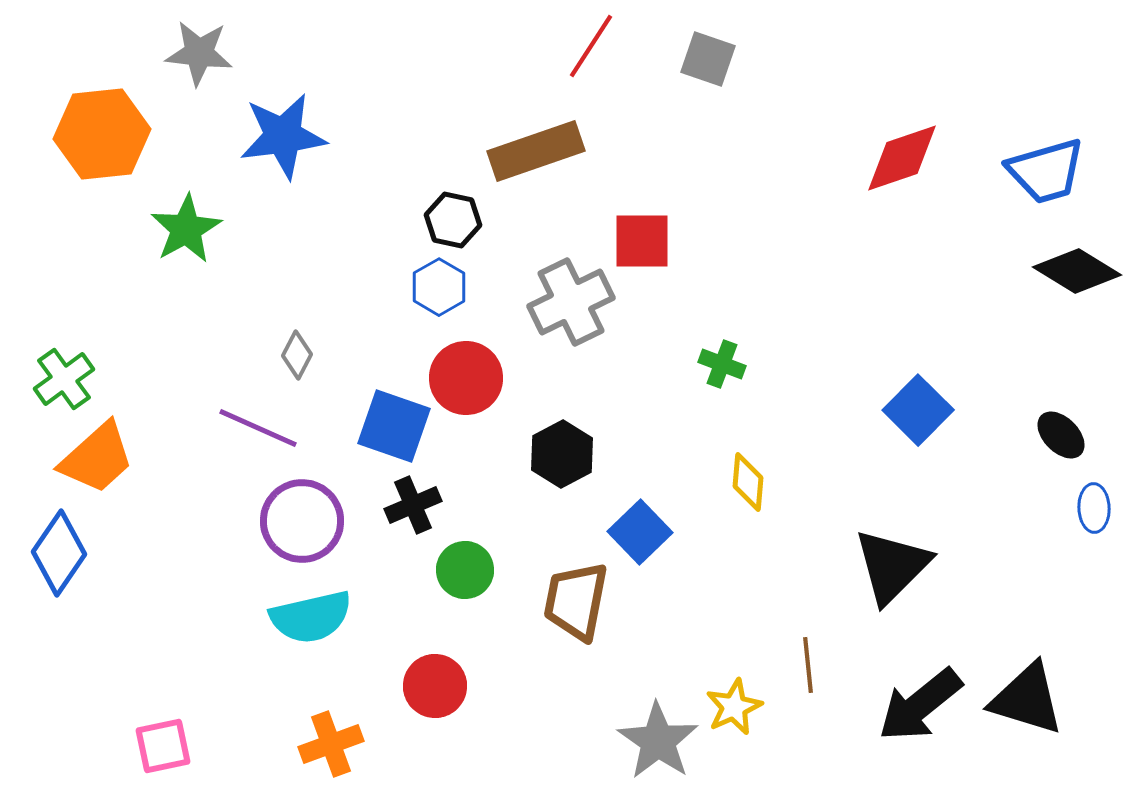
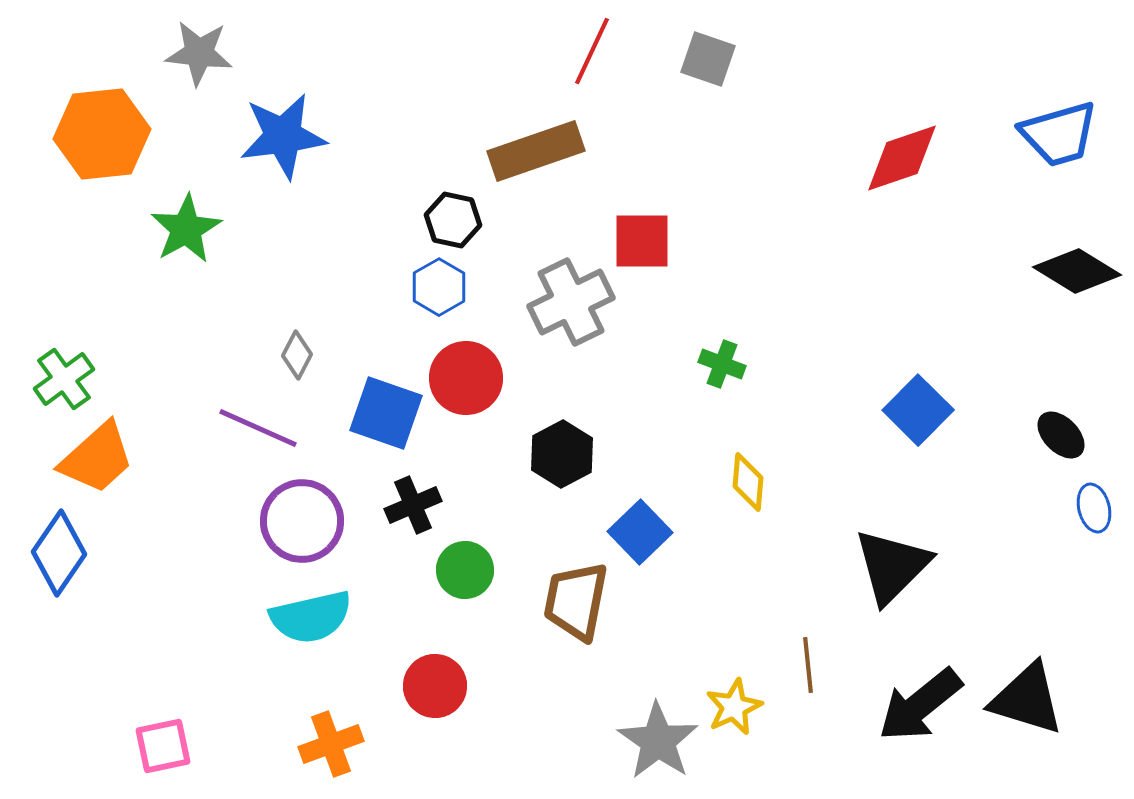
red line at (591, 46): moved 1 px right, 5 px down; rotated 8 degrees counterclockwise
blue trapezoid at (1046, 171): moved 13 px right, 37 px up
blue square at (394, 426): moved 8 px left, 13 px up
blue ellipse at (1094, 508): rotated 12 degrees counterclockwise
